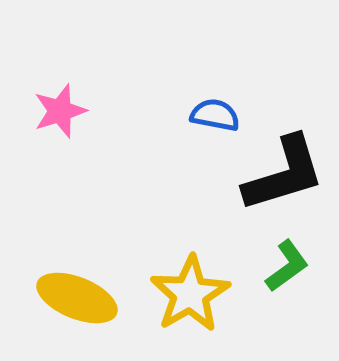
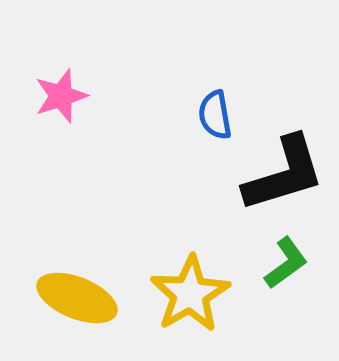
pink star: moved 1 px right, 15 px up
blue semicircle: rotated 111 degrees counterclockwise
green L-shape: moved 1 px left, 3 px up
